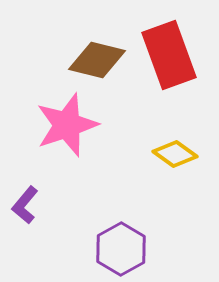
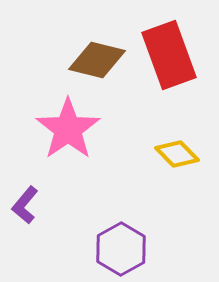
pink star: moved 1 px right, 4 px down; rotated 16 degrees counterclockwise
yellow diamond: moved 2 px right; rotated 9 degrees clockwise
